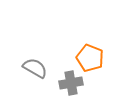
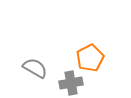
orange pentagon: rotated 24 degrees clockwise
